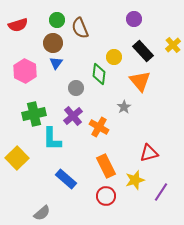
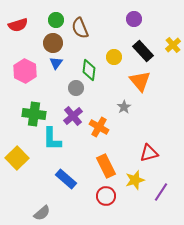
green circle: moved 1 px left
green diamond: moved 10 px left, 4 px up
green cross: rotated 20 degrees clockwise
